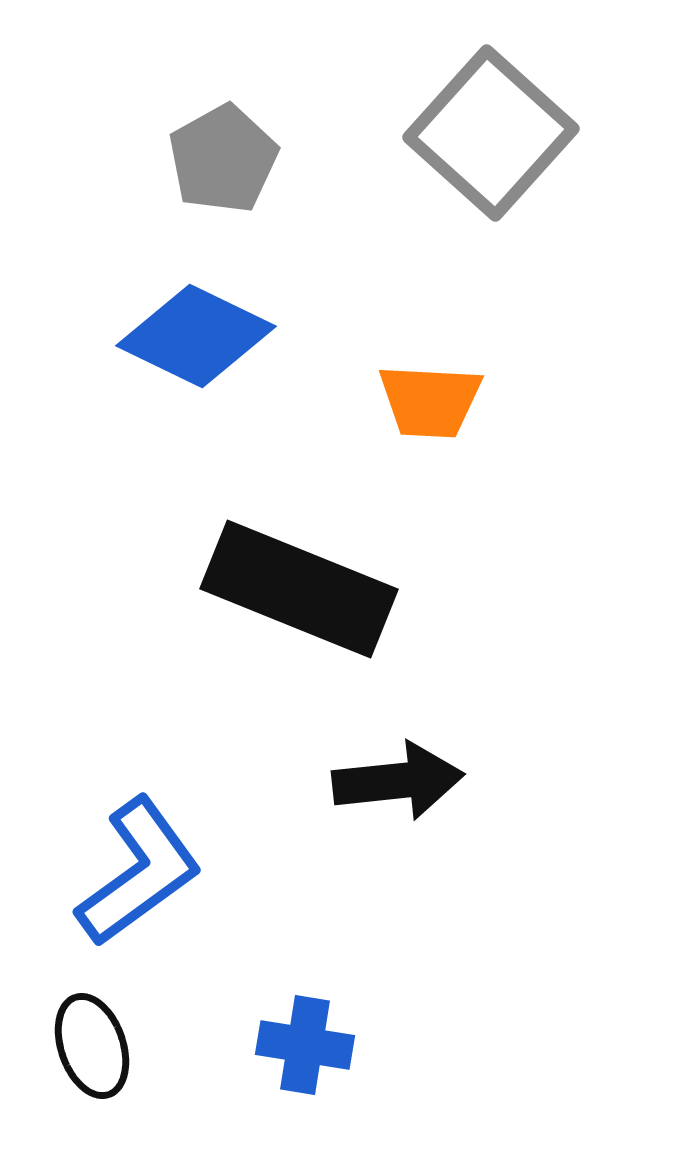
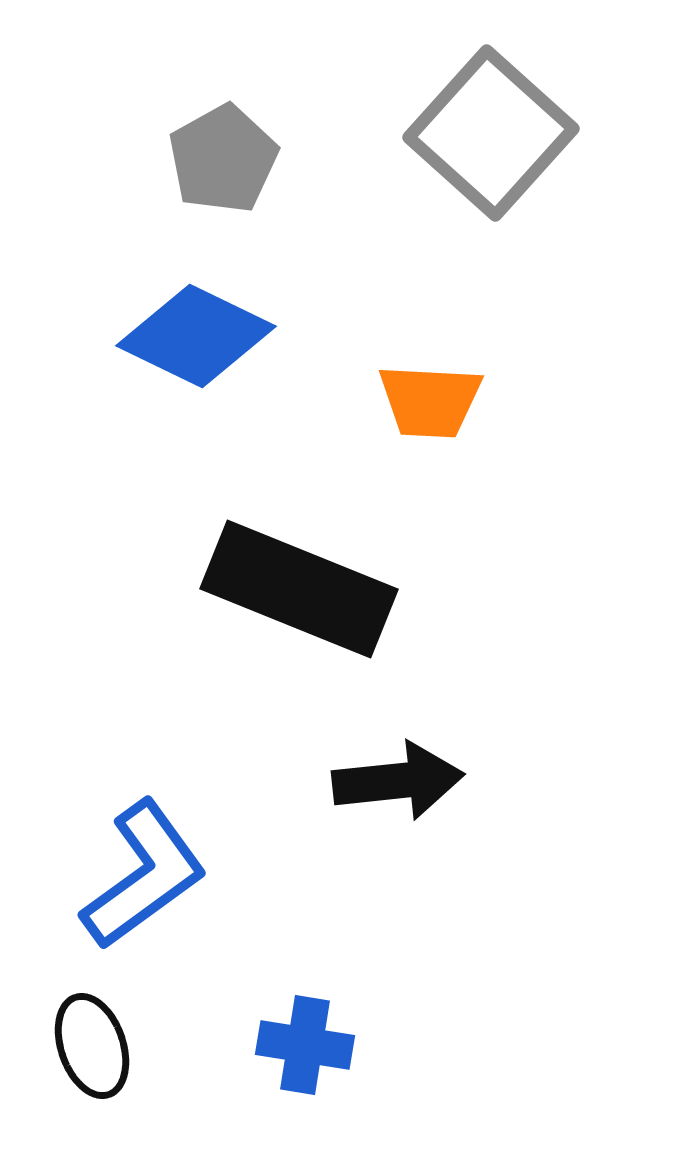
blue L-shape: moved 5 px right, 3 px down
